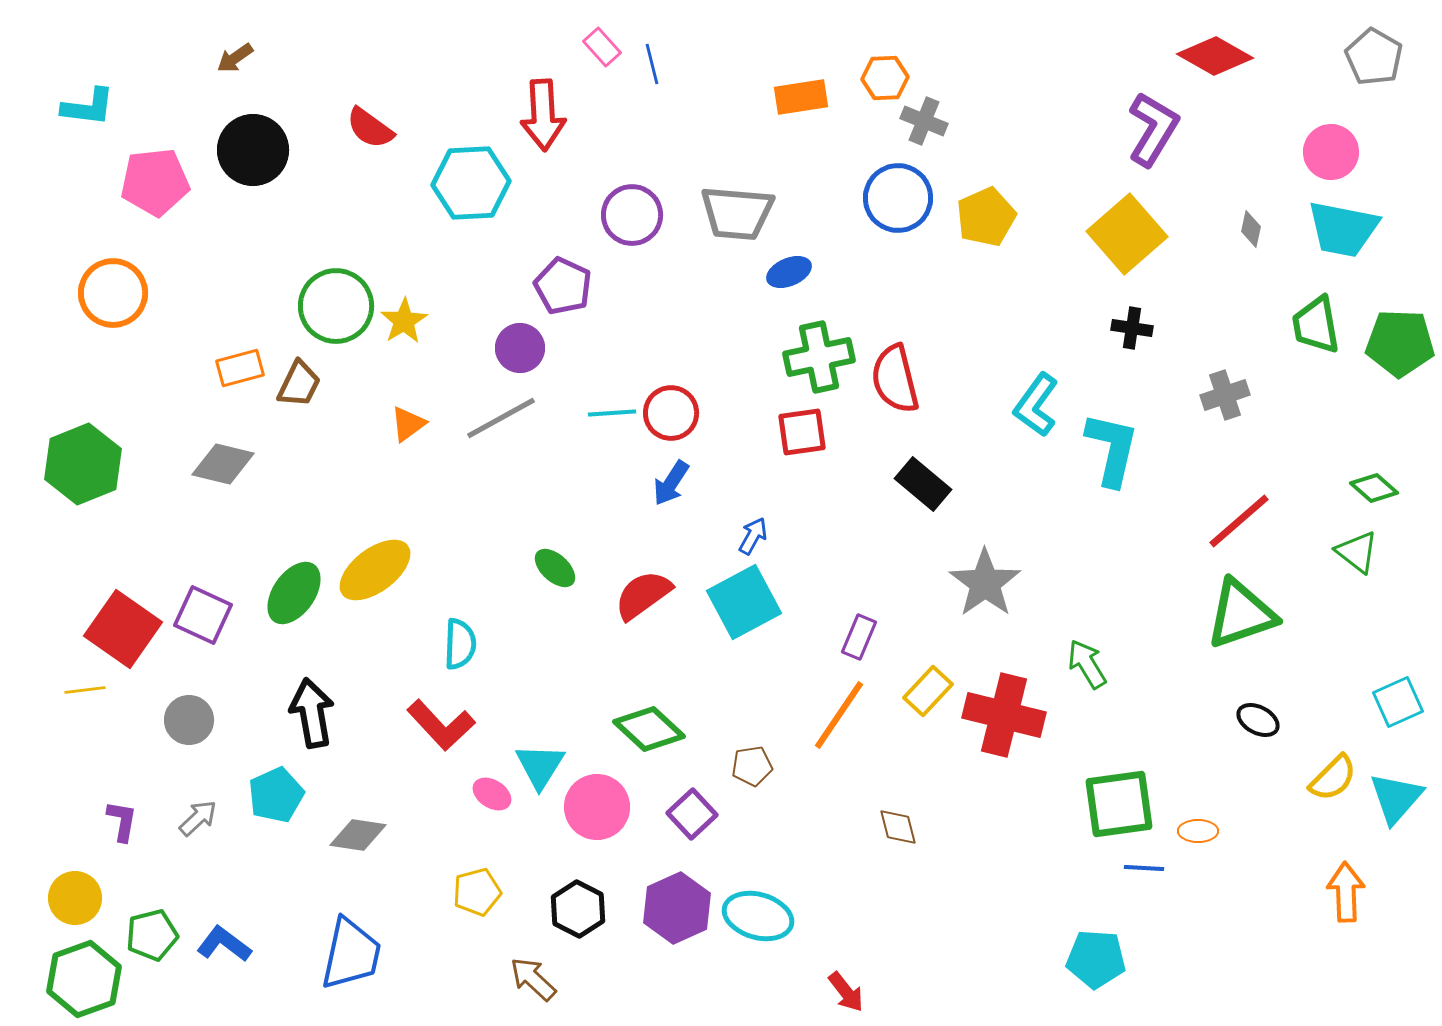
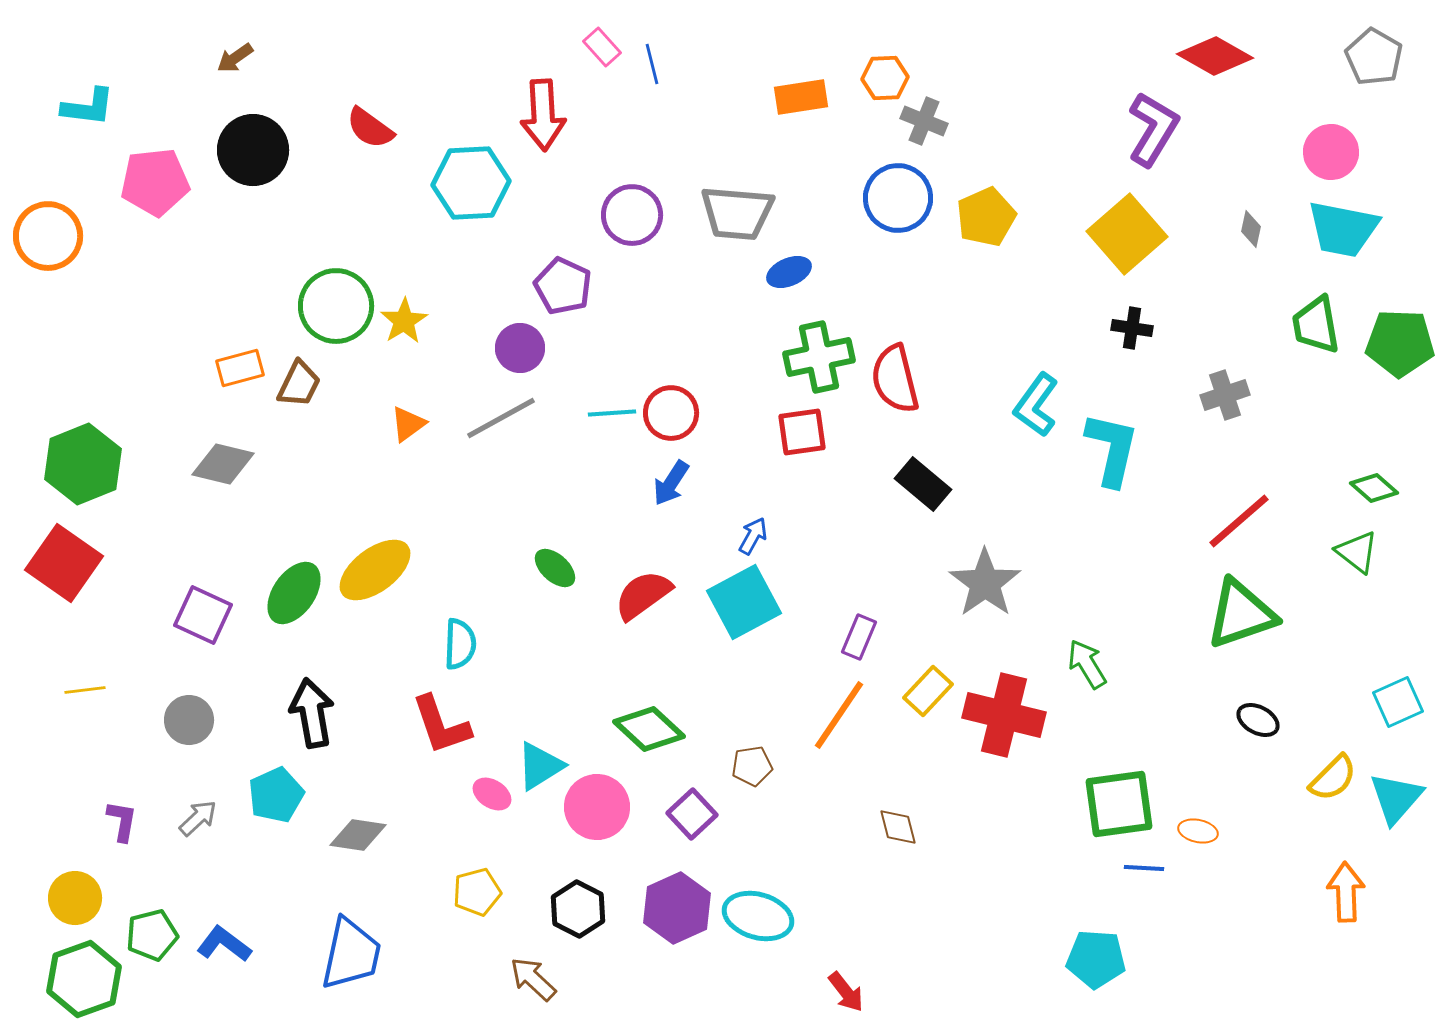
orange circle at (113, 293): moved 65 px left, 57 px up
red square at (123, 629): moved 59 px left, 66 px up
red L-shape at (441, 725): rotated 24 degrees clockwise
cyan triangle at (540, 766): rotated 26 degrees clockwise
orange ellipse at (1198, 831): rotated 12 degrees clockwise
